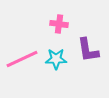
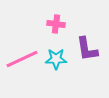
pink cross: moved 3 px left
purple L-shape: moved 1 px left, 1 px up
